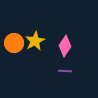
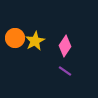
orange circle: moved 1 px right, 5 px up
purple line: rotated 32 degrees clockwise
